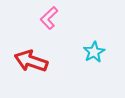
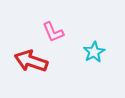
pink L-shape: moved 4 px right, 14 px down; rotated 70 degrees counterclockwise
